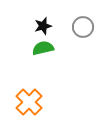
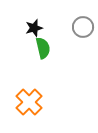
black star: moved 9 px left, 2 px down
green semicircle: rotated 90 degrees clockwise
